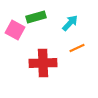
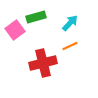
pink square: rotated 24 degrees clockwise
orange line: moved 7 px left, 2 px up
red cross: rotated 12 degrees counterclockwise
